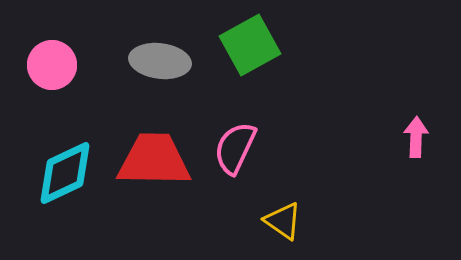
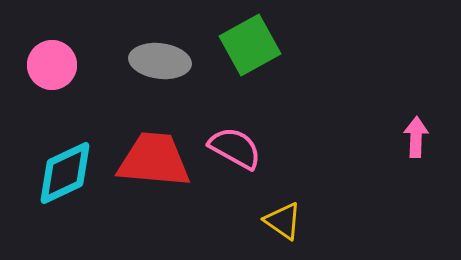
pink semicircle: rotated 94 degrees clockwise
red trapezoid: rotated 4 degrees clockwise
